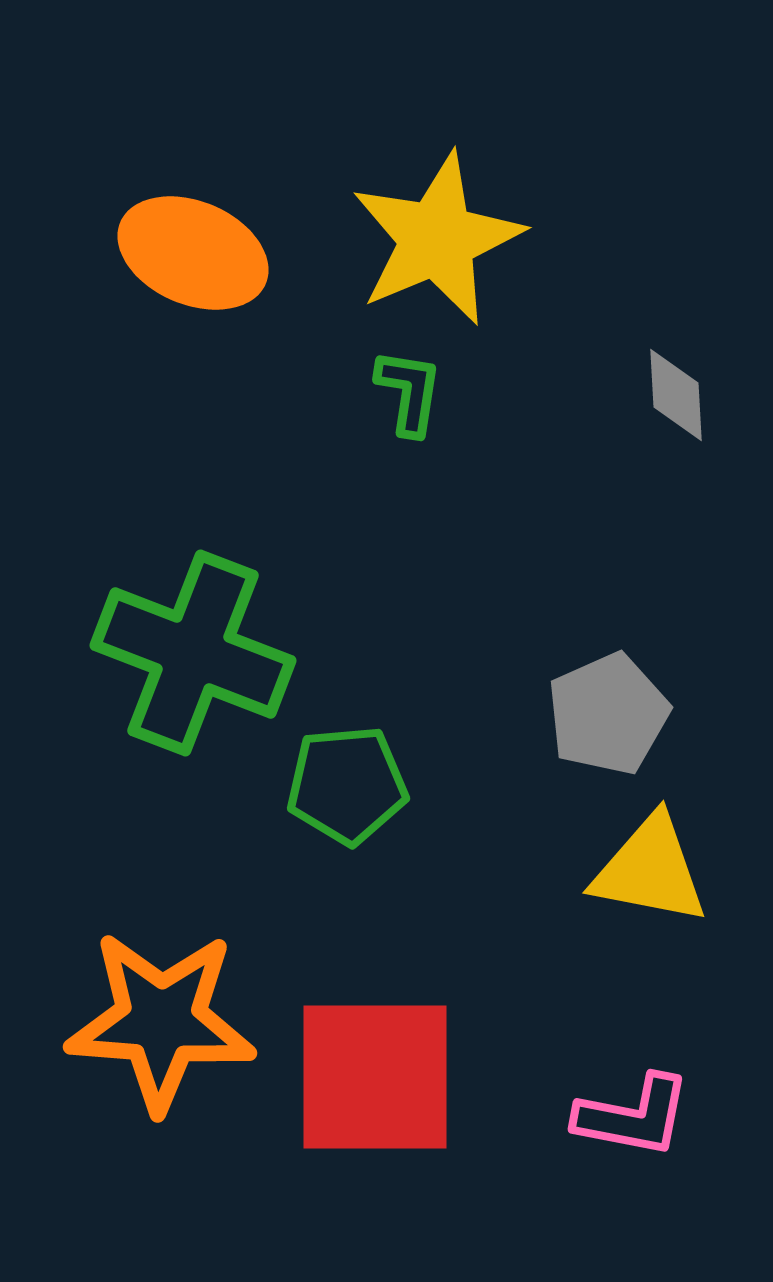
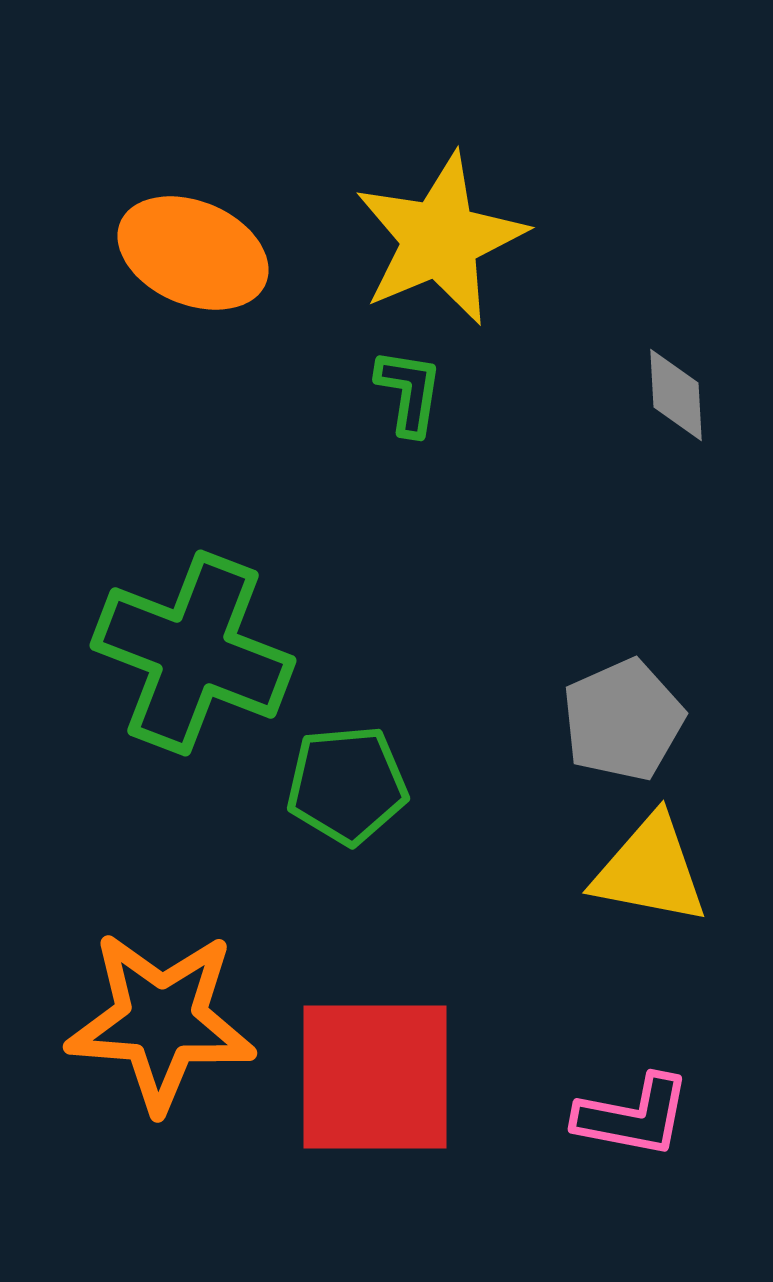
yellow star: moved 3 px right
gray pentagon: moved 15 px right, 6 px down
